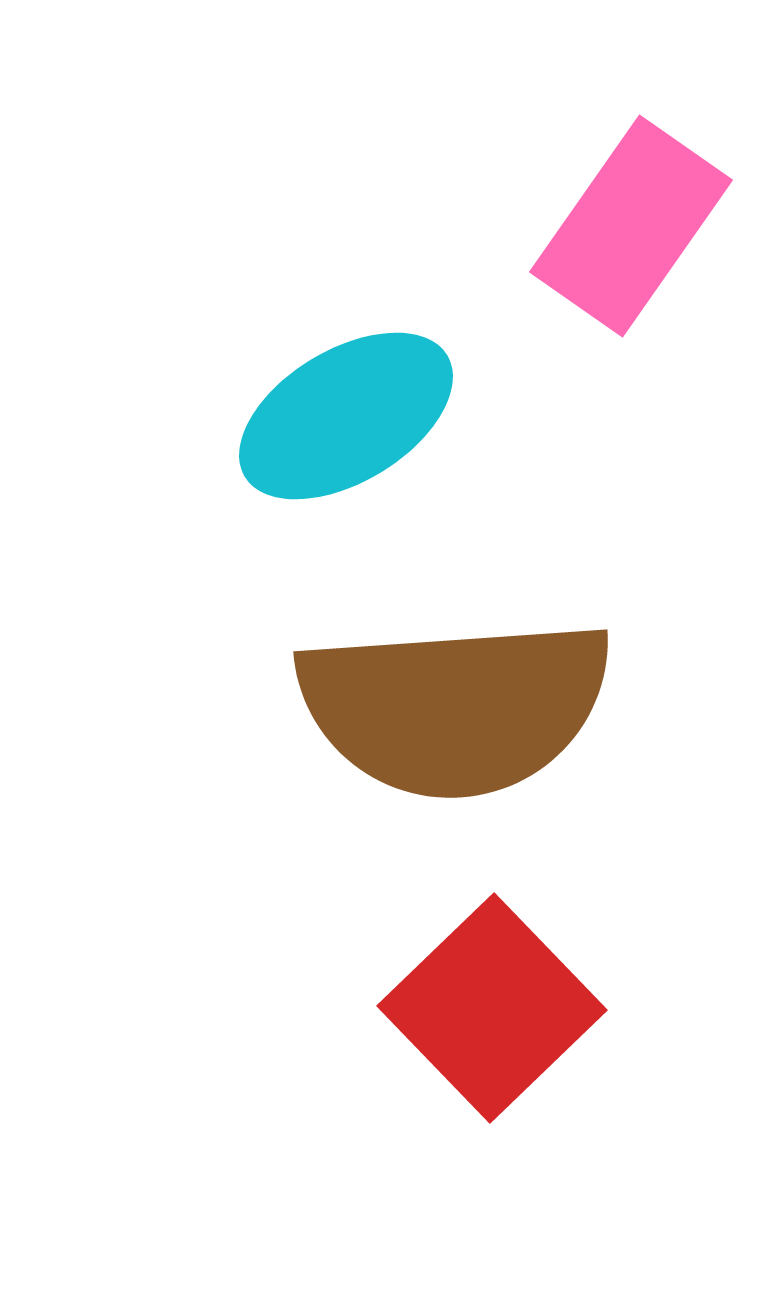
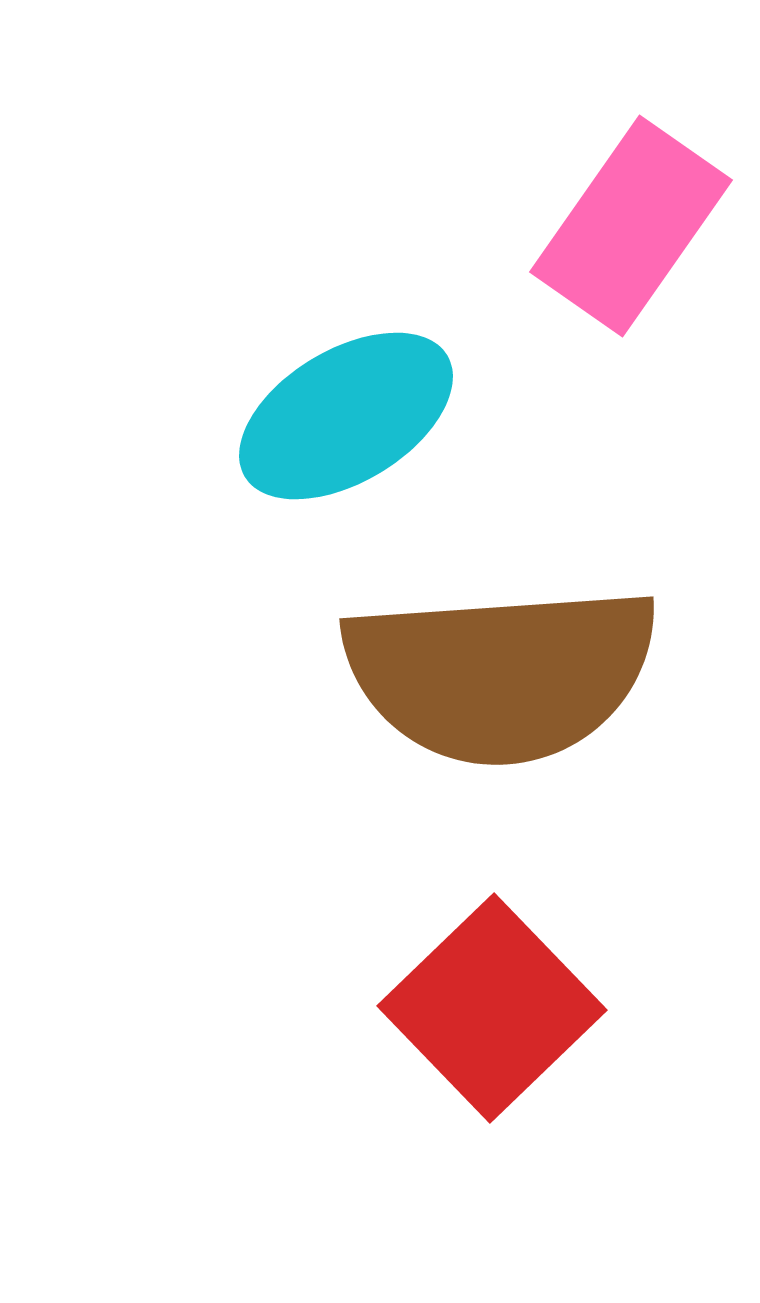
brown semicircle: moved 46 px right, 33 px up
